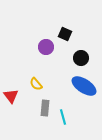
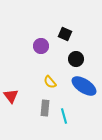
purple circle: moved 5 px left, 1 px up
black circle: moved 5 px left, 1 px down
yellow semicircle: moved 14 px right, 2 px up
cyan line: moved 1 px right, 1 px up
